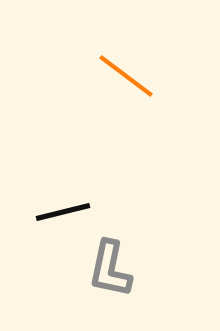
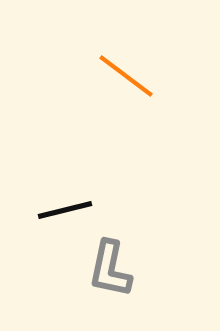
black line: moved 2 px right, 2 px up
